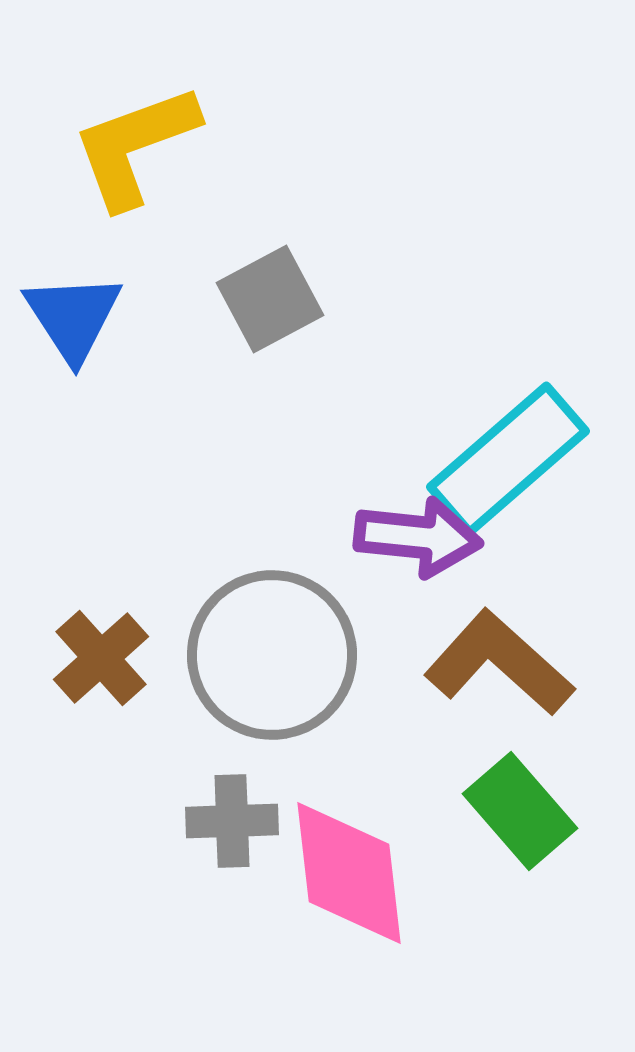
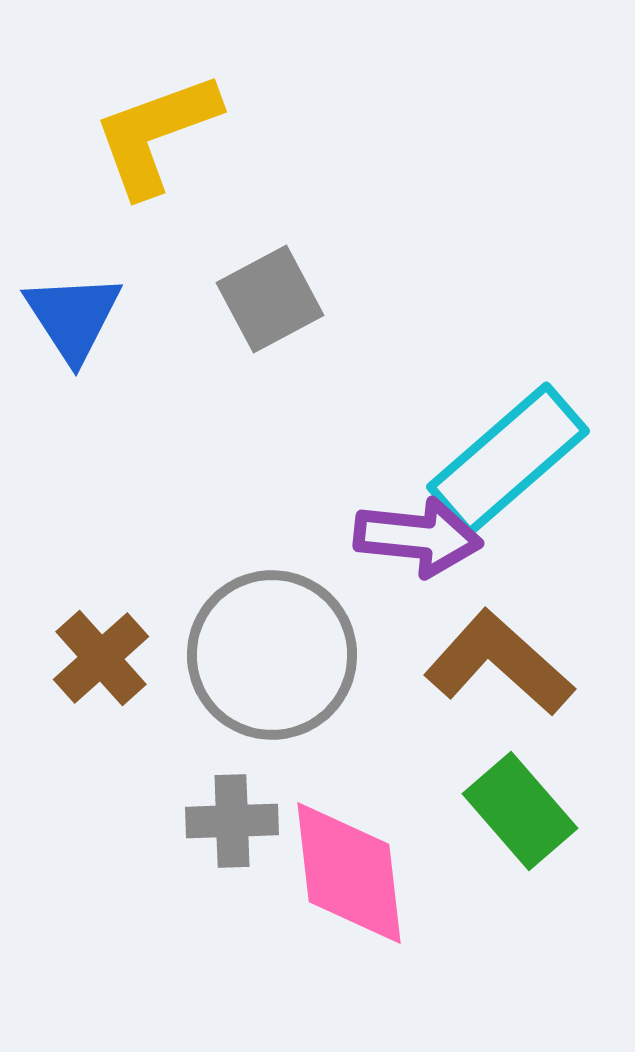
yellow L-shape: moved 21 px right, 12 px up
